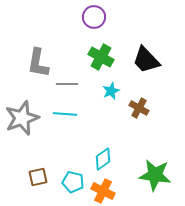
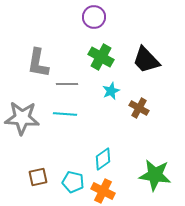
gray star: rotated 24 degrees clockwise
